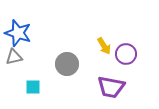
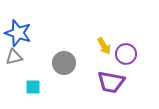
gray circle: moved 3 px left, 1 px up
purple trapezoid: moved 5 px up
